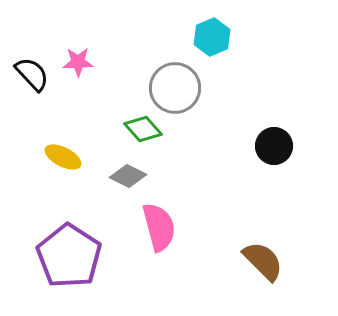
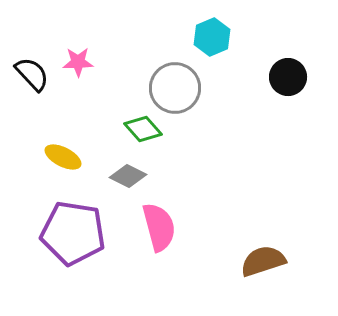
black circle: moved 14 px right, 69 px up
purple pentagon: moved 4 px right, 23 px up; rotated 24 degrees counterclockwise
brown semicircle: rotated 63 degrees counterclockwise
